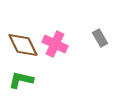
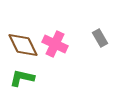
green L-shape: moved 1 px right, 2 px up
